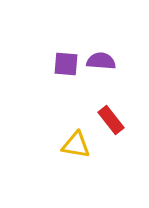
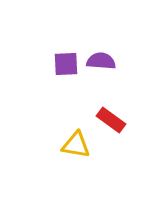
purple square: rotated 8 degrees counterclockwise
red rectangle: rotated 16 degrees counterclockwise
